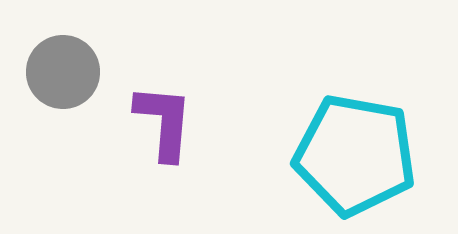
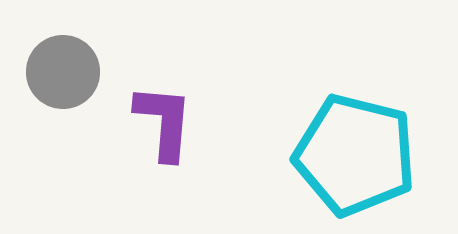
cyan pentagon: rotated 4 degrees clockwise
